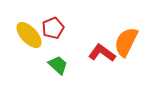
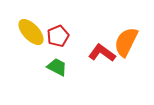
red pentagon: moved 5 px right, 8 px down
yellow ellipse: moved 2 px right, 3 px up
green trapezoid: moved 1 px left, 2 px down; rotated 15 degrees counterclockwise
